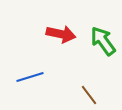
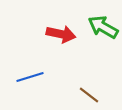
green arrow: moved 14 px up; rotated 24 degrees counterclockwise
brown line: rotated 15 degrees counterclockwise
